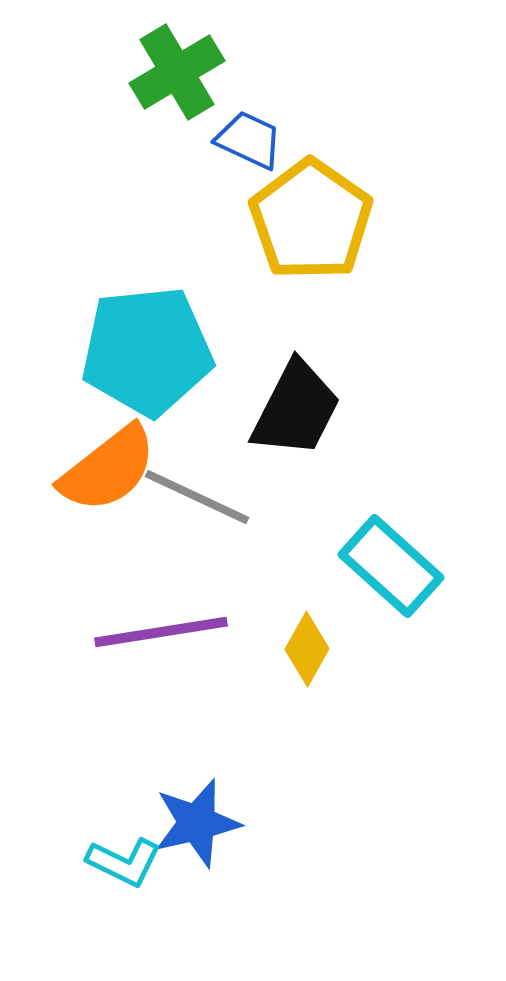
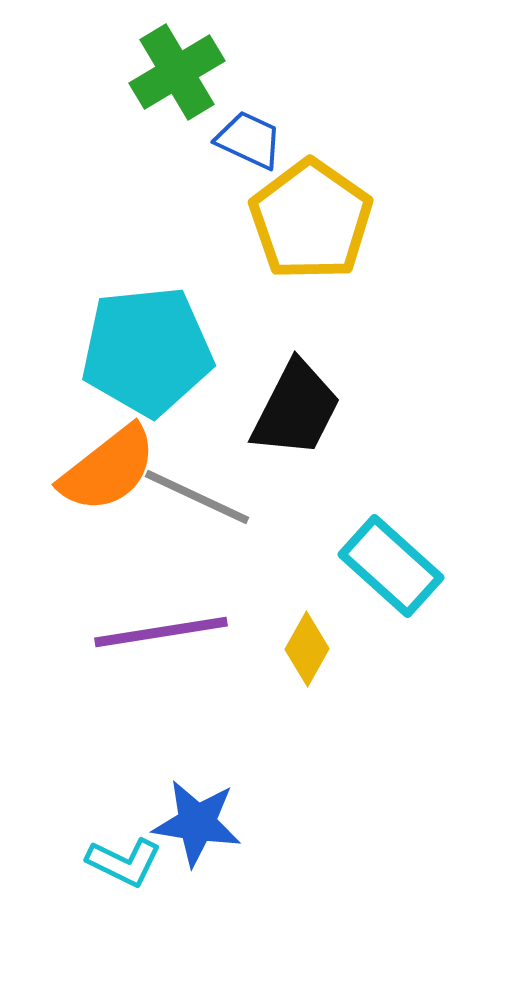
blue star: rotated 22 degrees clockwise
